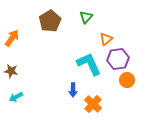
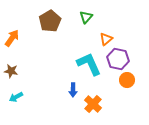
purple hexagon: rotated 20 degrees clockwise
